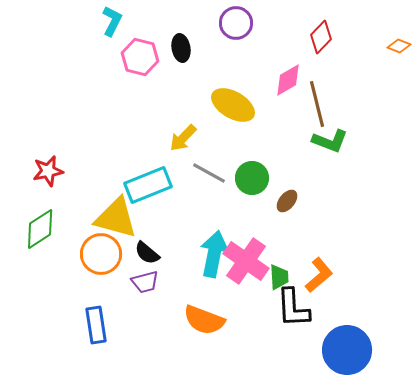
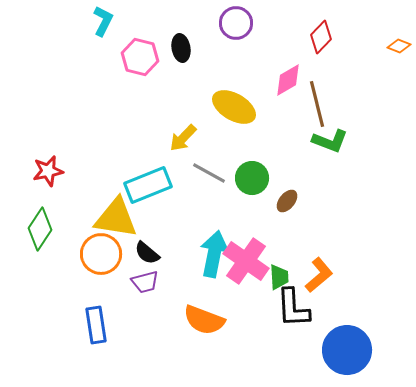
cyan L-shape: moved 9 px left
yellow ellipse: moved 1 px right, 2 px down
yellow triangle: rotated 6 degrees counterclockwise
green diamond: rotated 24 degrees counterclockwise
